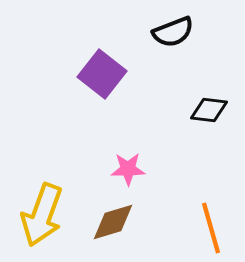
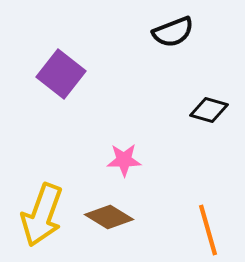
purple square: moved 41 px left
black diamond: rotated 9 degrees clockwise
pink star: moved 4 px left, 9 px up
brown diamond: moved 4 px left, 5 px up; rotated 48 degrees clockwise
orange line: moved 3 px left, 2 px down
